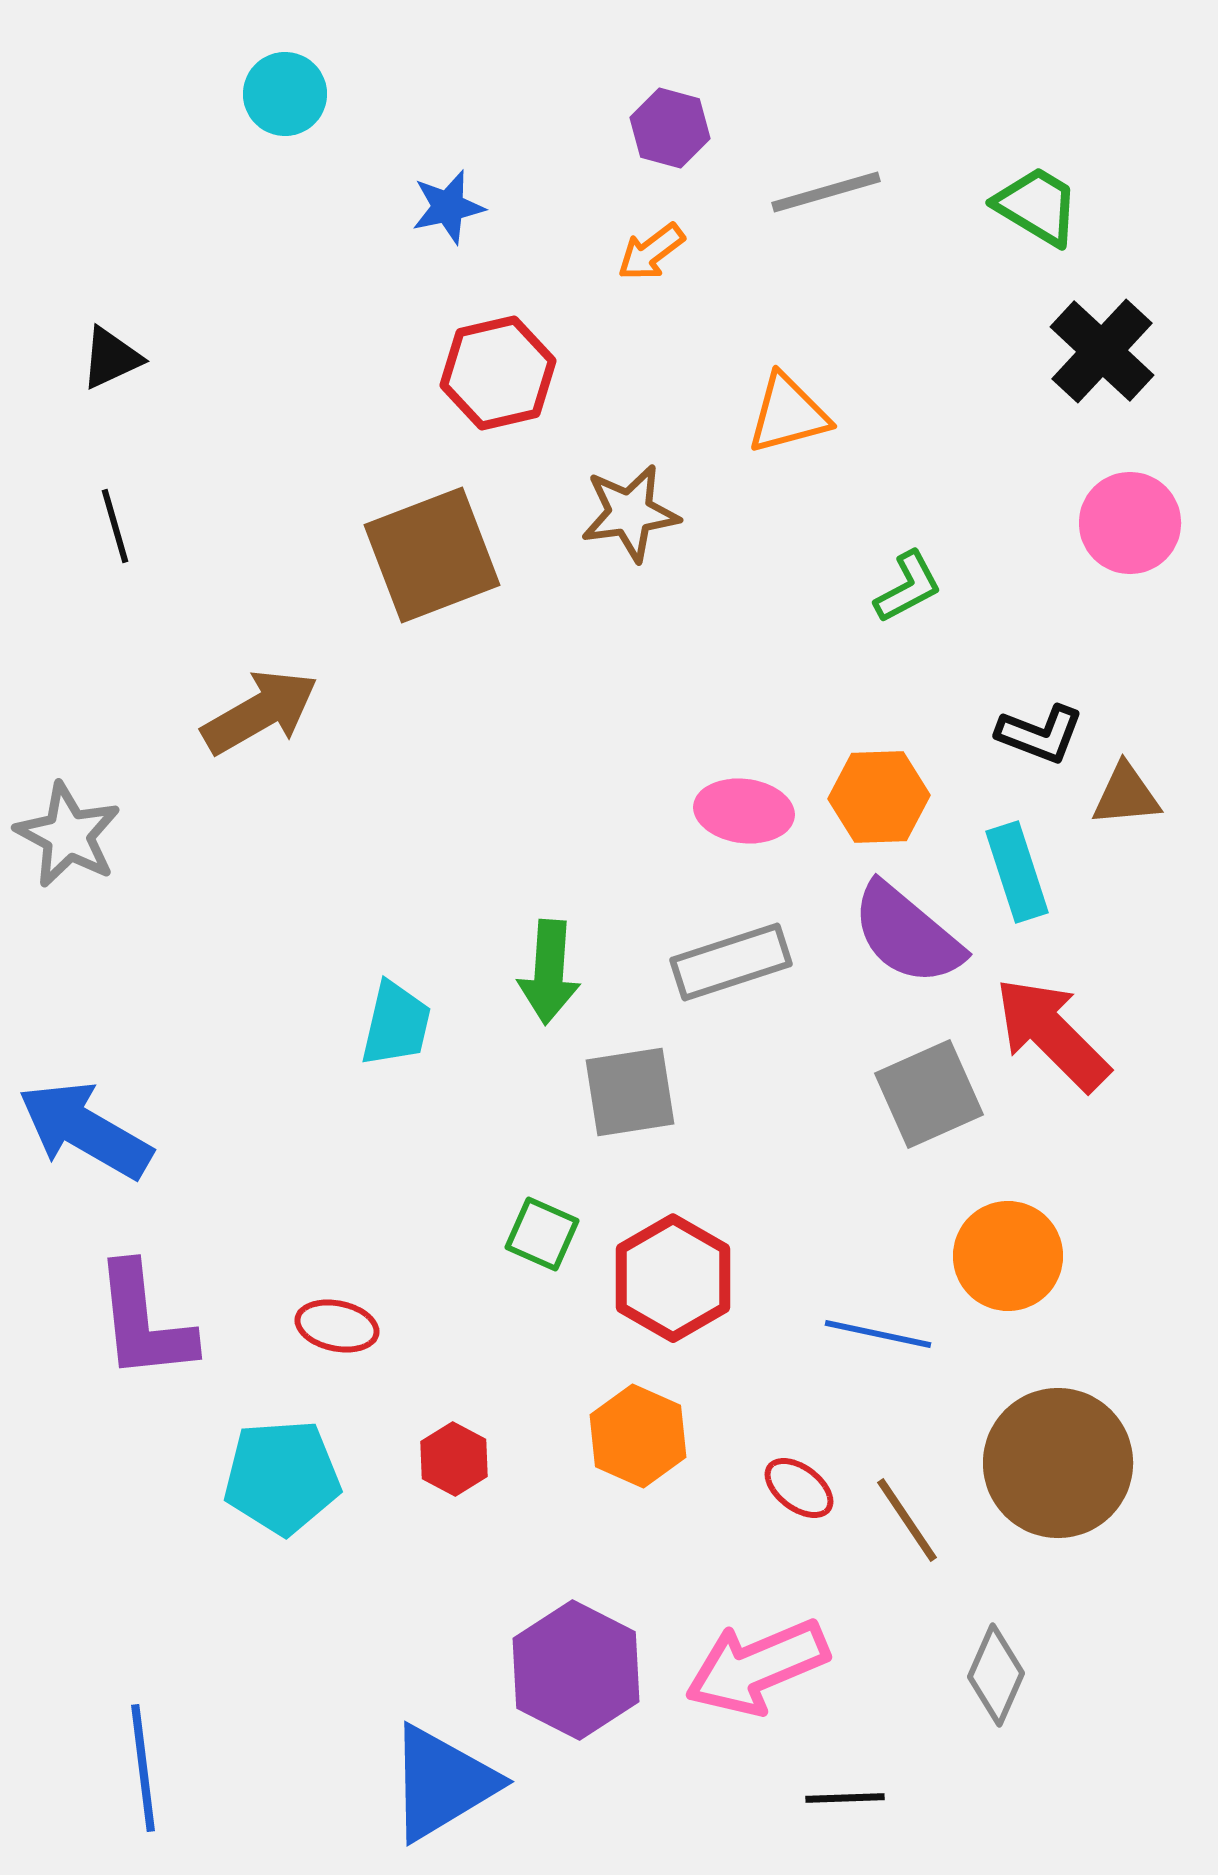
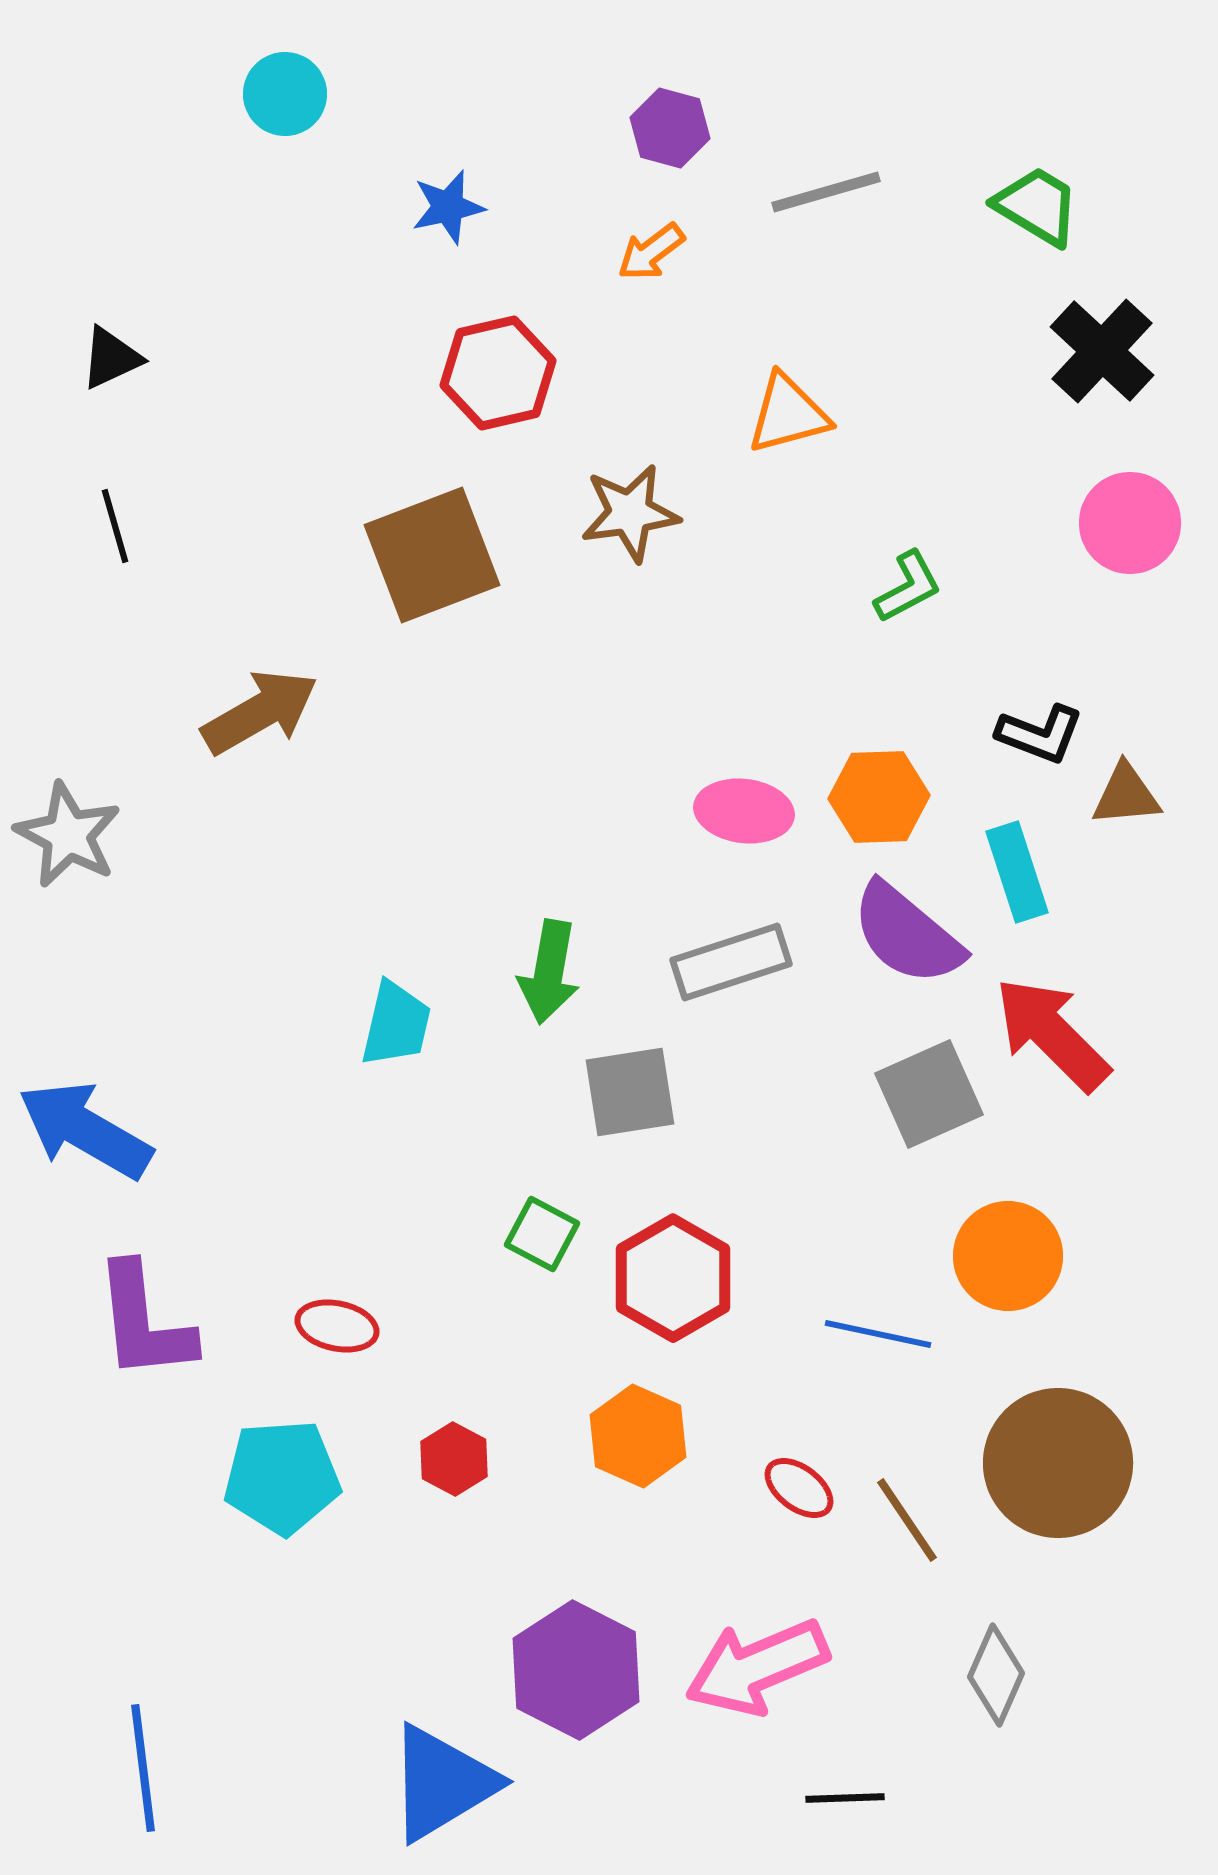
green arrow at (549, 972): rotated 6 degrees clockwise
green square at (542, 1234): rotated 4 degrees clockwise
